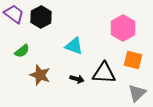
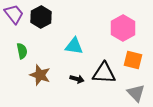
purple trapezoid: rotated 15 degrees clockwise
cyan triangle: rotated 12 degrees counterclockwise
green semicircle: rotated 63 degrees counterclockwise
gray triangle: moved 1 px left; rotated 30 degrees counterclockwise
